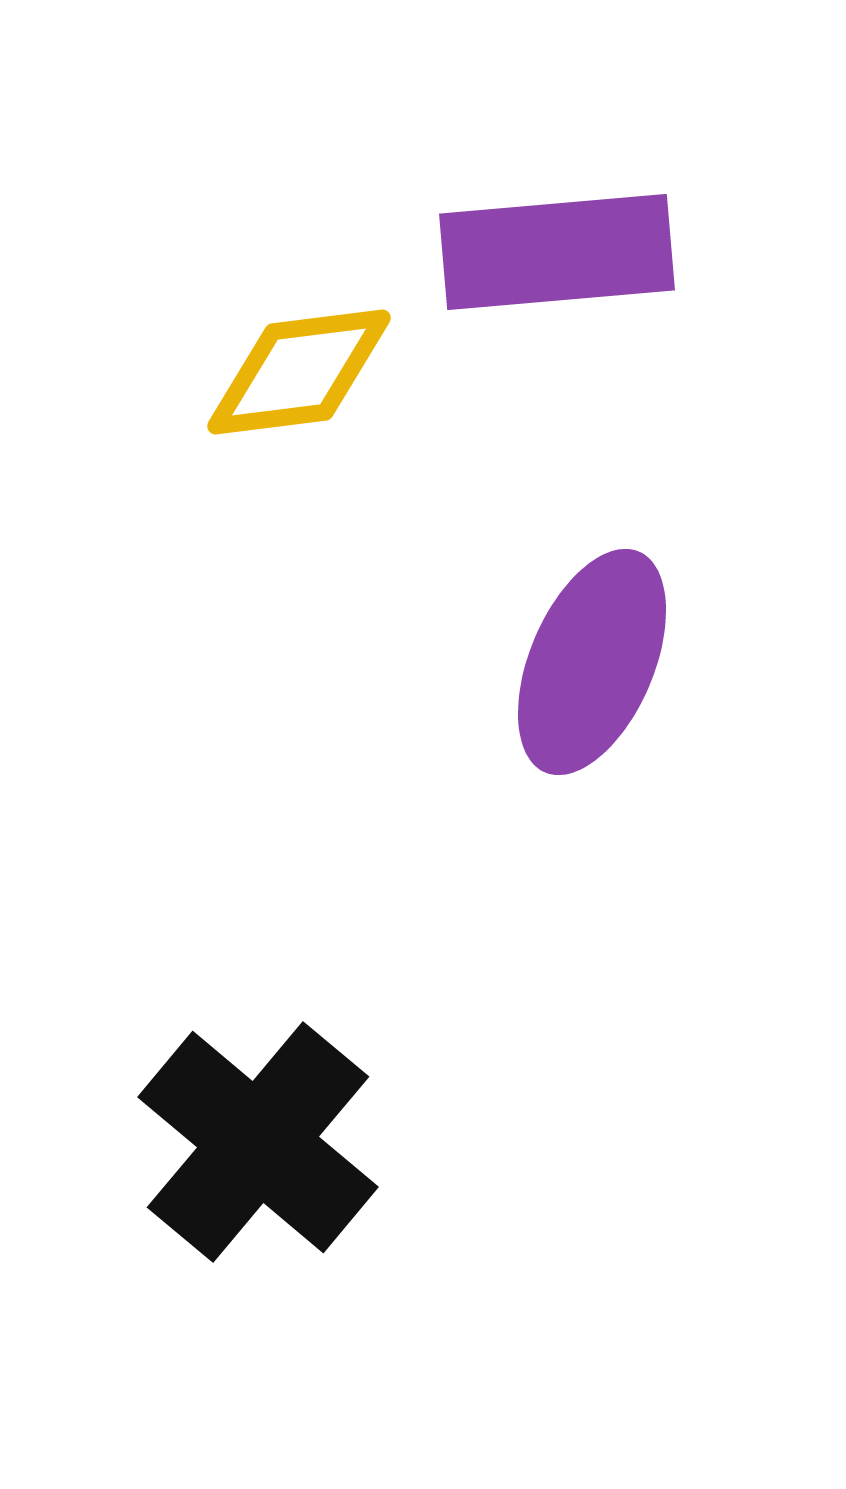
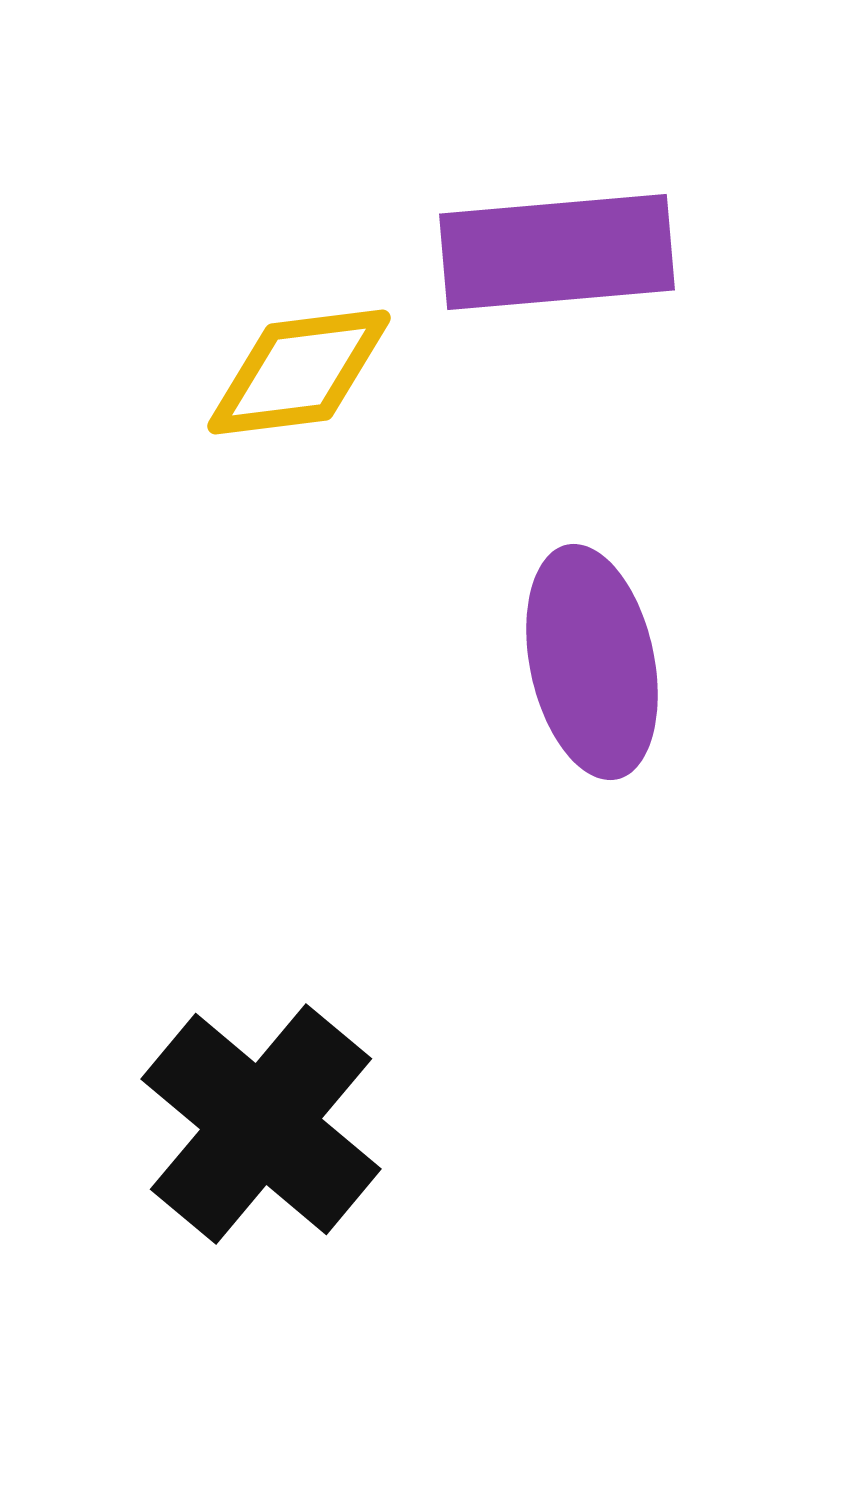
purple ellipse: rotated 35 degrees counterclockwise
black cross: moved 3 px right, 18 px up
